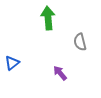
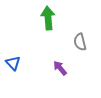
blue triangle: moved 1 px right; rotated 35 degrees counterclockwise
purple arrow: moved 5 px up
